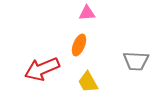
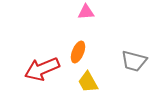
pink triangle: moved 1 px left, 1 px up
orange ellipse: moved 1 px left, 7 px down
gray trapezoid: moved 2 px left; rotated 12 degrees clockwise
